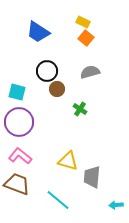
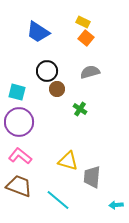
brown trapezoid: moved 2 px right, 2 px down
